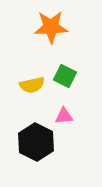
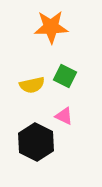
pink triangle: rotated 30 degrees clockwise
